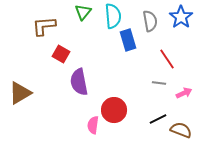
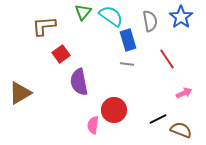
cyan semicircle: moved 2 px left; rotated 50 degrees counterclockwise
red square: rotated 24 degrees clockwise
gray line: moved 32 px left, 19 px up
